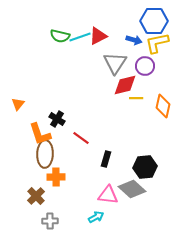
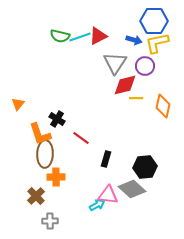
cyan arrow: moved 1 px right, 12 px up
